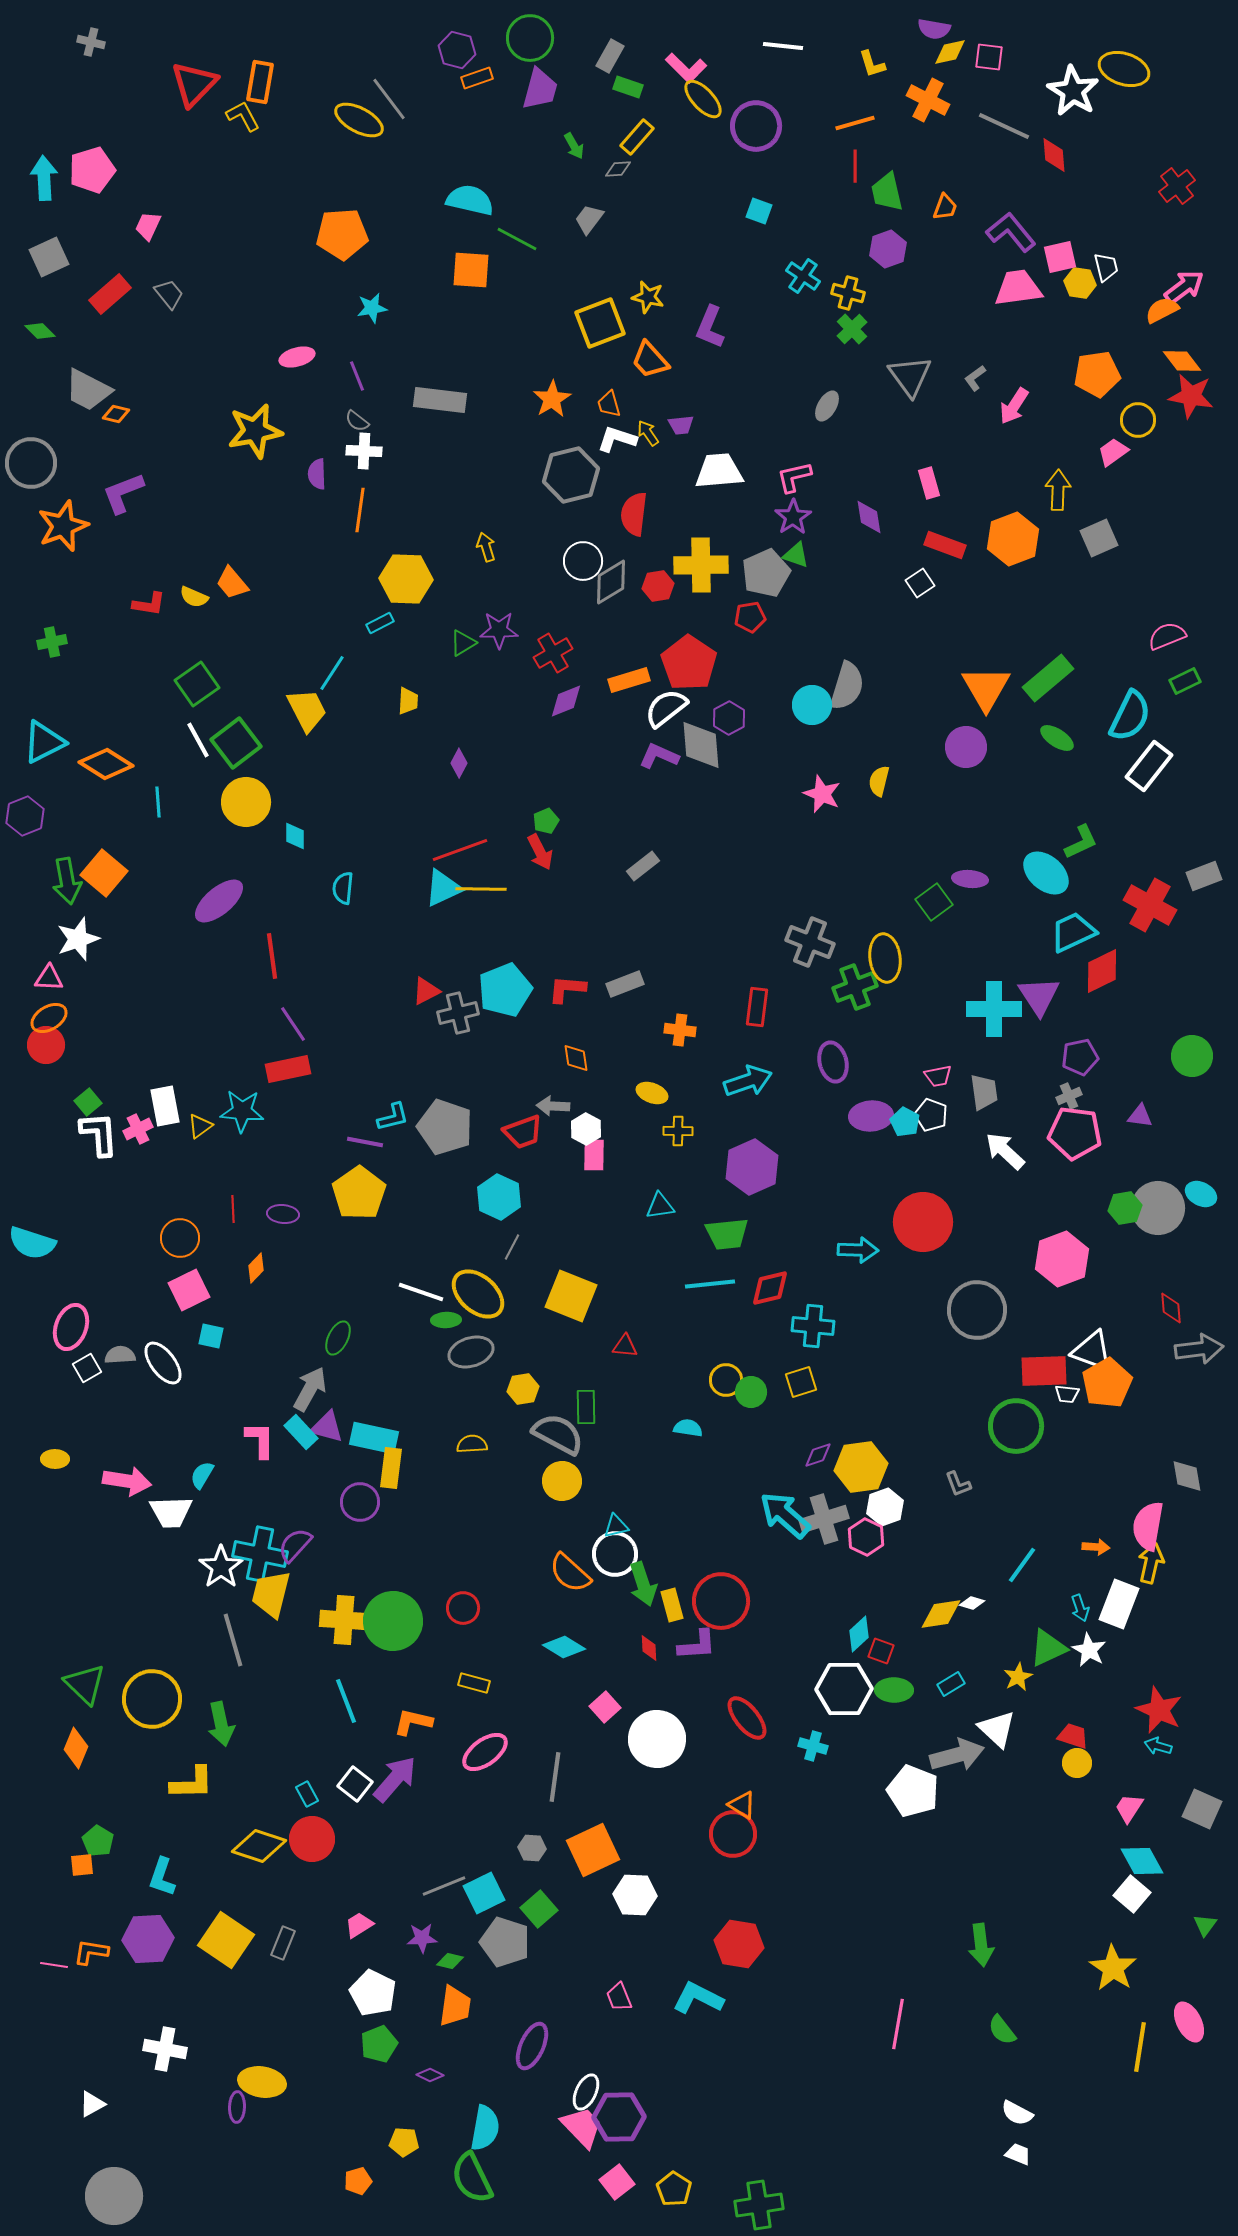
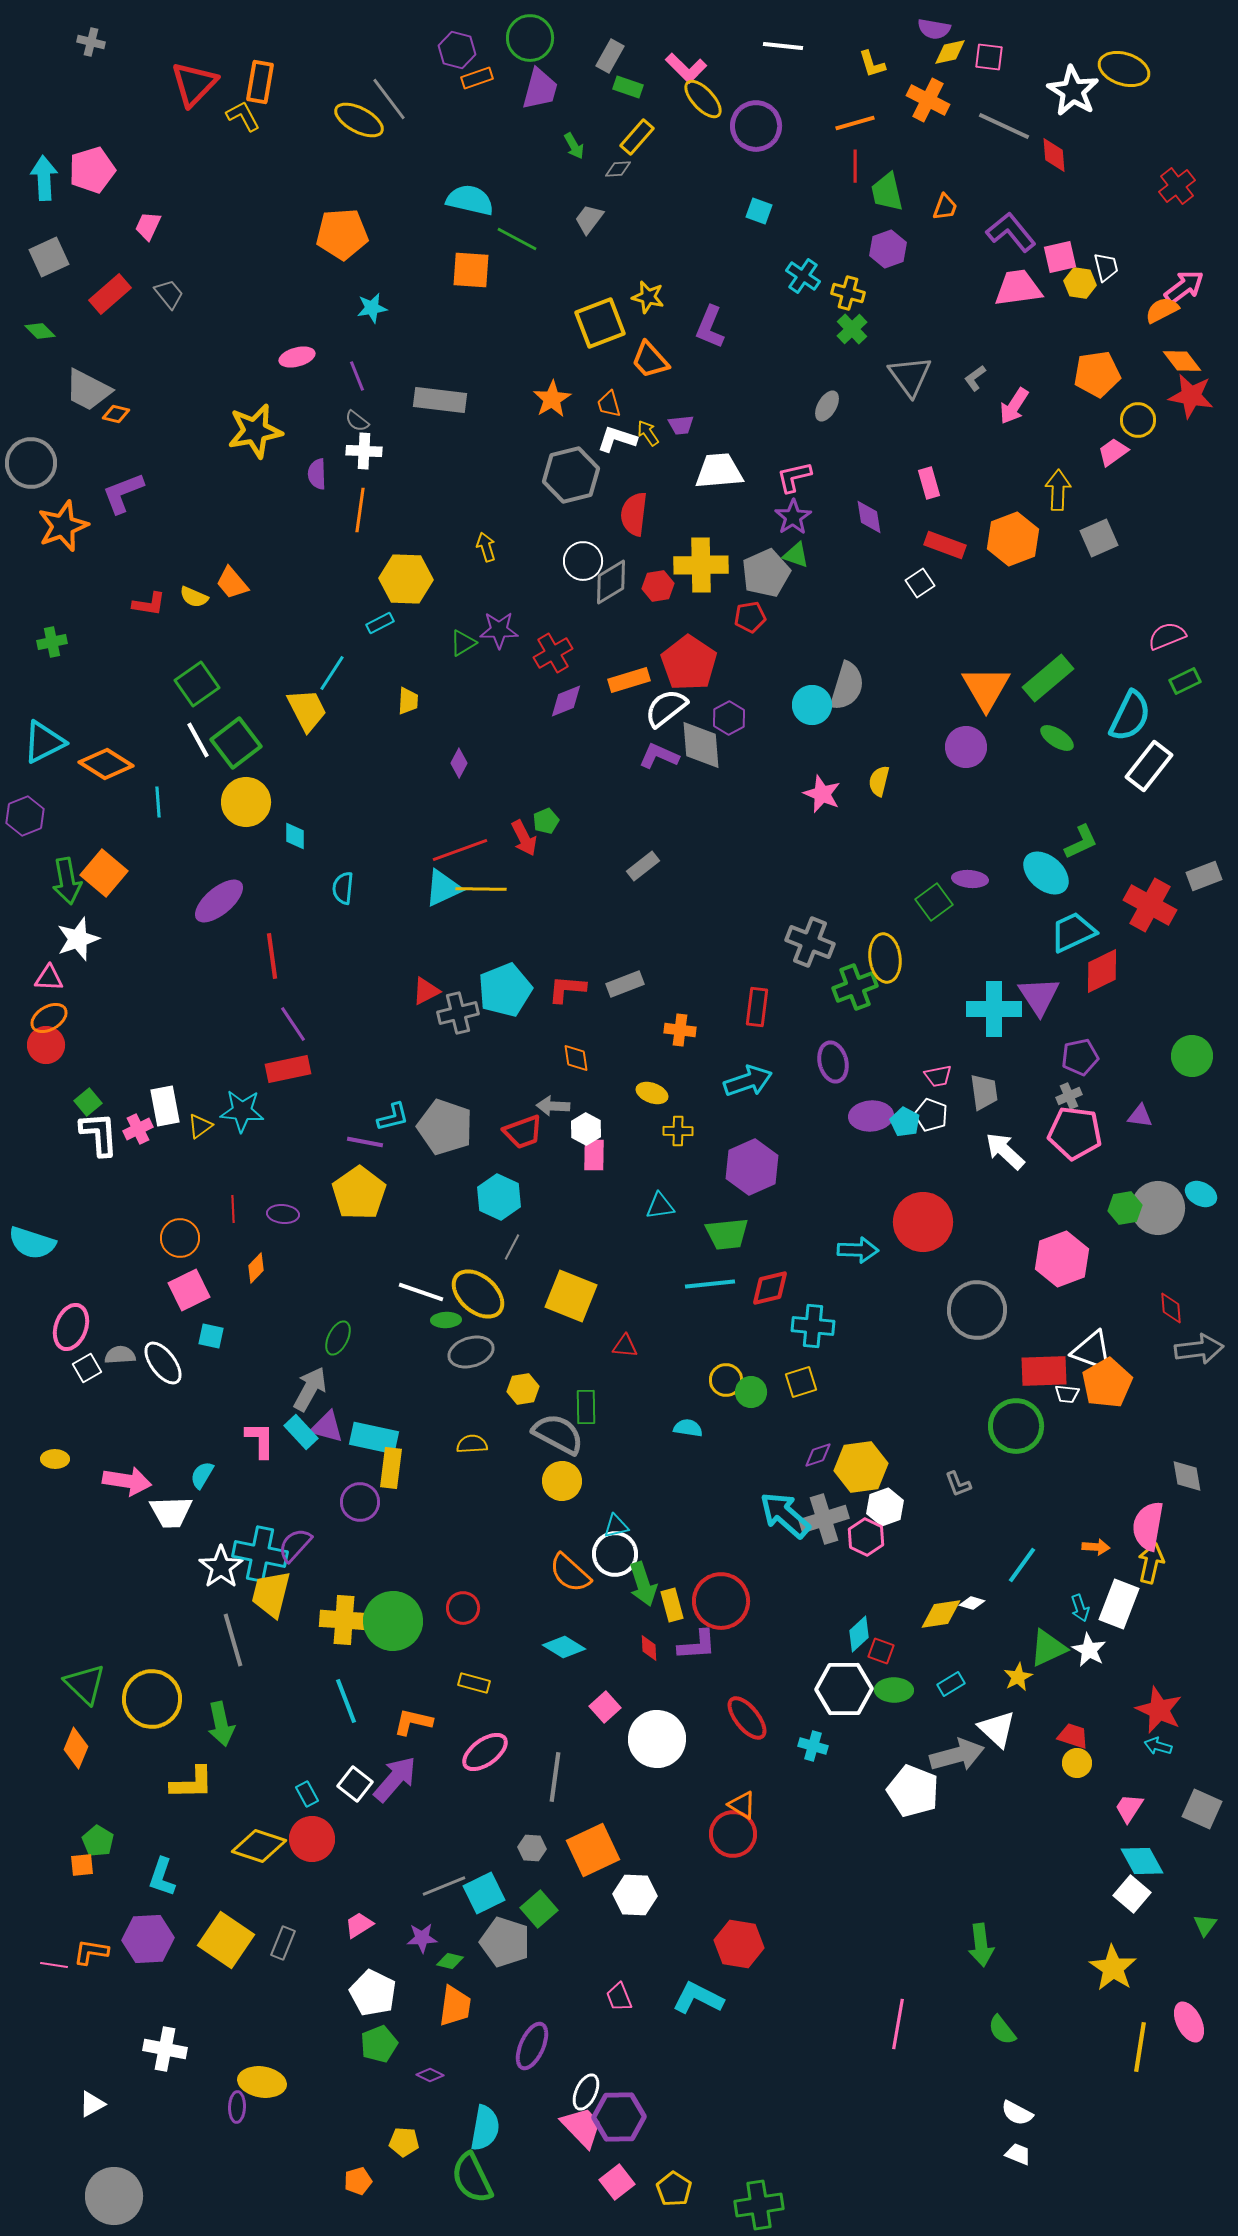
red arrow at (540, 852): moved 16 px left, 14 px up
